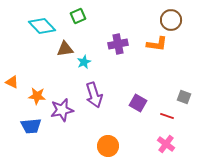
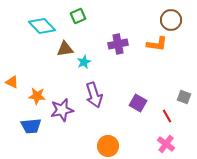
red line: rotated 40 degrees clockwise
